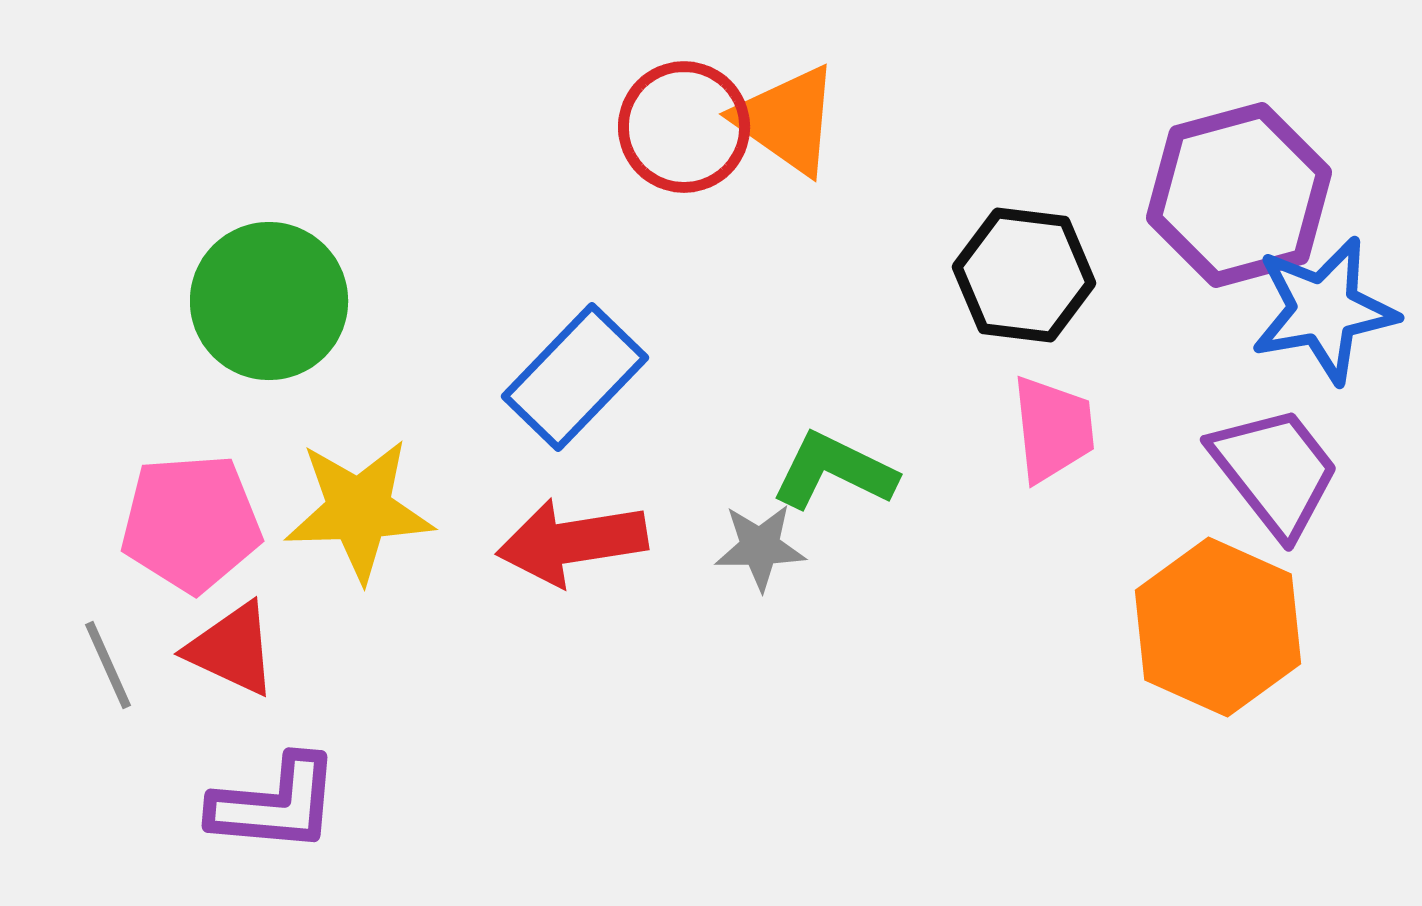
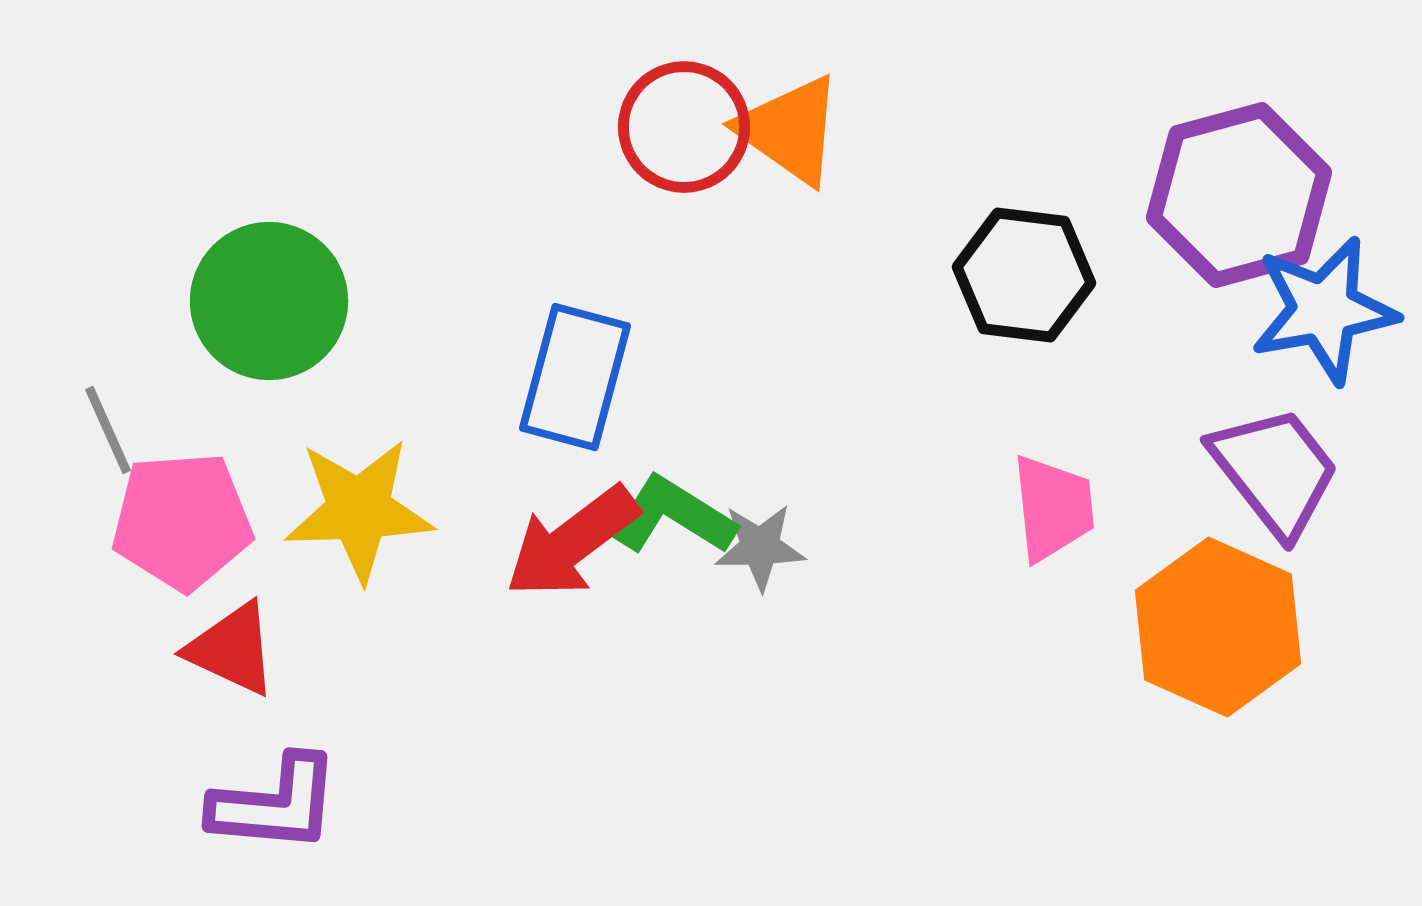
orange triangle: moved 3 px right, 10 px down
blue rectangle: rotated 29 degrees counterclockwise
pink trapezoid: moved 79 px down
green L-shape: moved 161 px left, 45 px down; rotated 6 degrees clockwise
pink pentagon: moved 9 px left, 2 px up
red arrow: rotated 28 degrees counterclockwise
gray line: moved 235 px up
